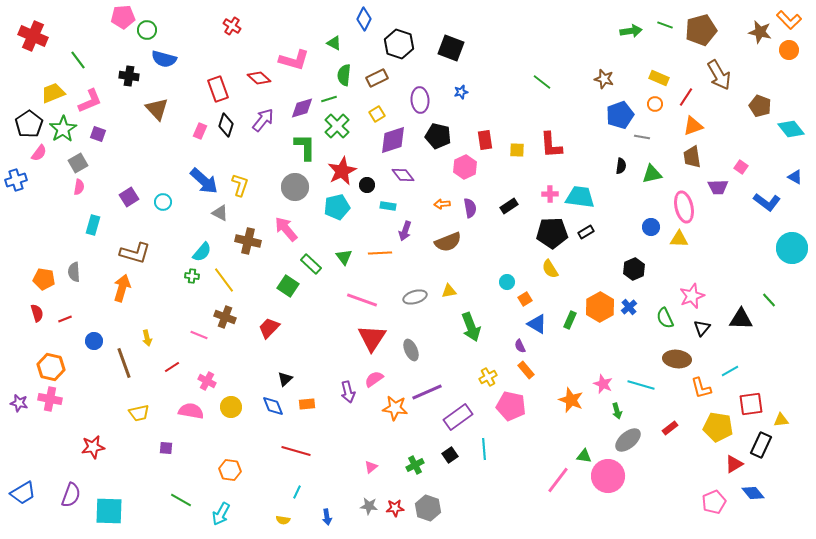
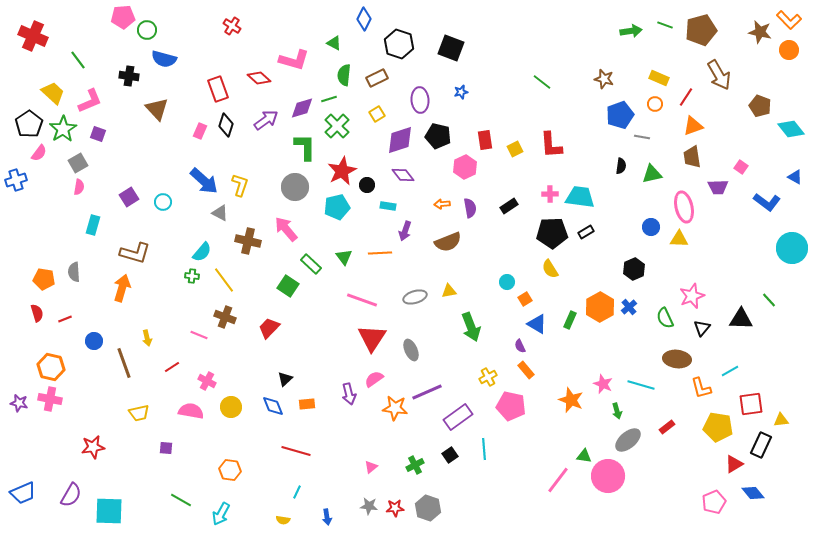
yellow trapezoid at (53, 93): rotated 65 degrees clockwise
purple arrow at (263, 120): moved 3 px right; rotated 15 degrees clockwise
purple diamond at (393, 140): moved 7 px right
yellow square at (517, 150): moved 2 px left, 1 px up; rotated 28 degrees counterclockwise
purple arrow at (348, 392): moved 1 px right, 2 px down
red rectangle at (670, 428): moved 3 px left, 1 px up
blue trapezoid at (23, 493): rotated 8 degrees clockwise
purple semicircle at (71, 495): rotated 10 degrees clockwise
